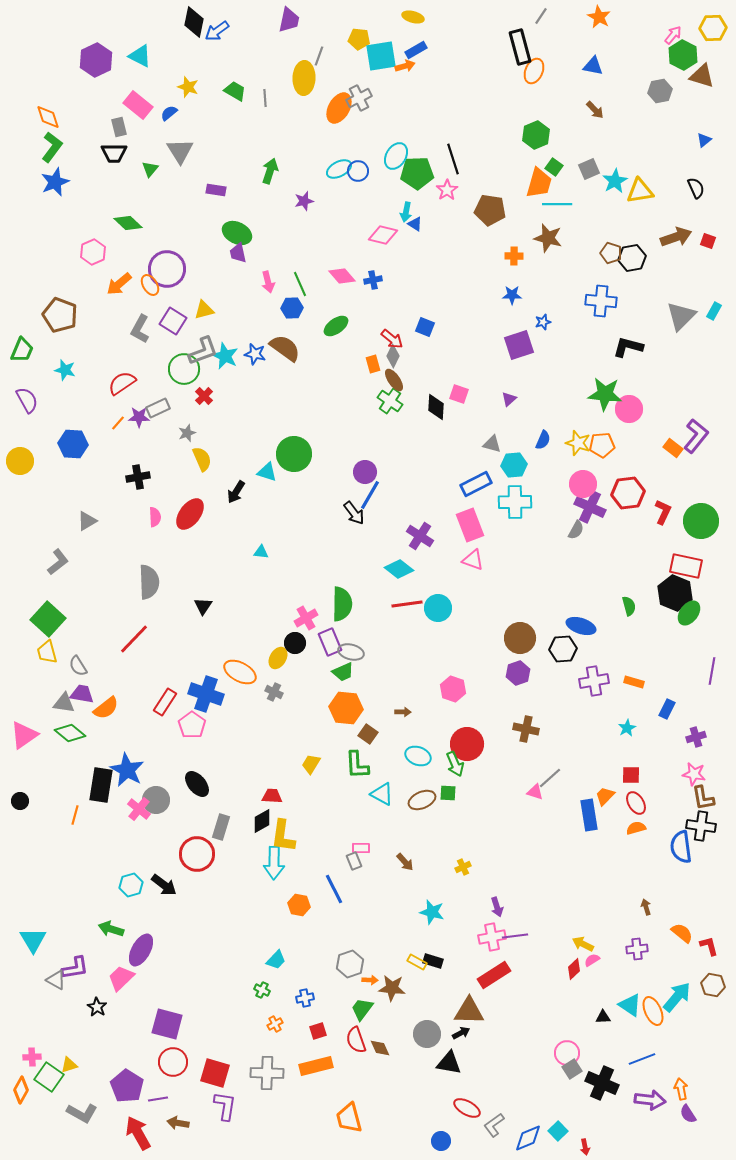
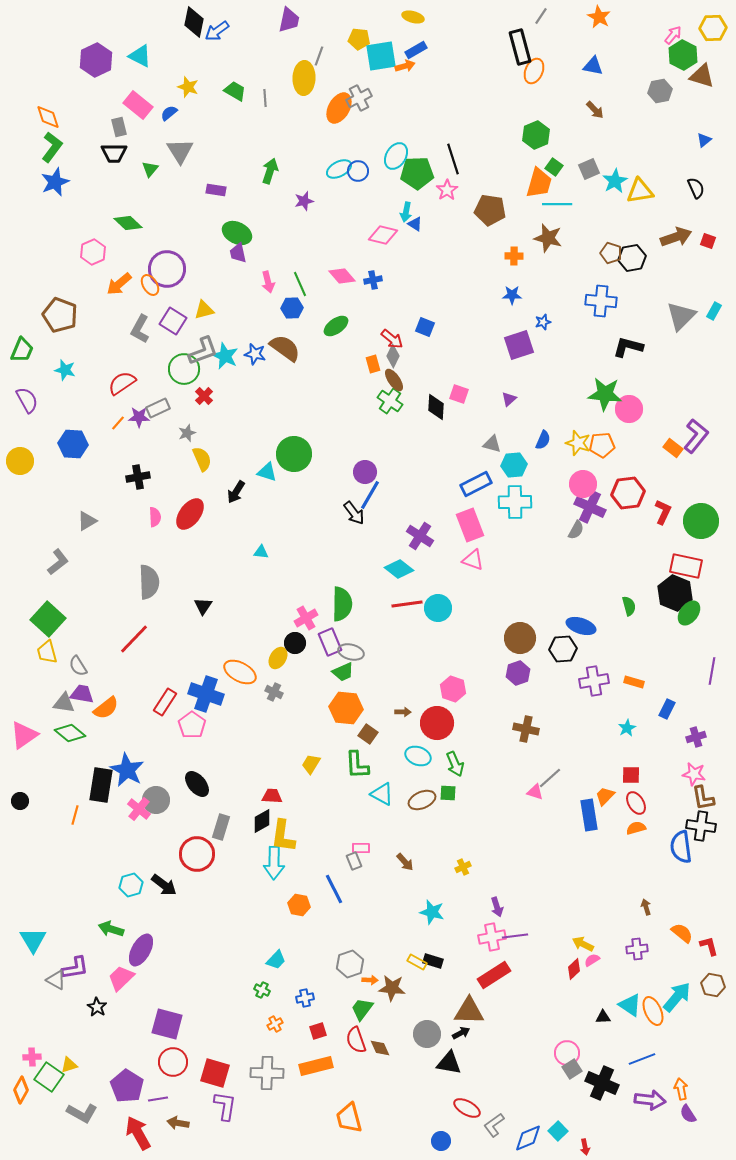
red circle at (467, 744): moved 30 px left, 21 px up
